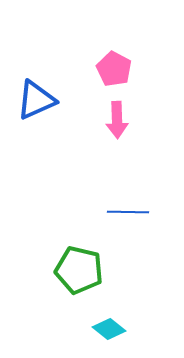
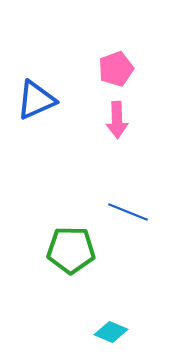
pink pentagon: moved 2 px right; rotated 24 degrees clockwise
blue line: rotated 21 degrees clockwise
green pentagon: moved 8 px left, 20 px up; rotated 12 degrees counterclockwise
cyan diamond: moved 2 px right, 3 px down; rotated 16 degrees counterclockwise
